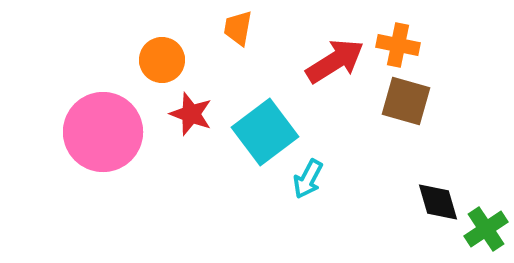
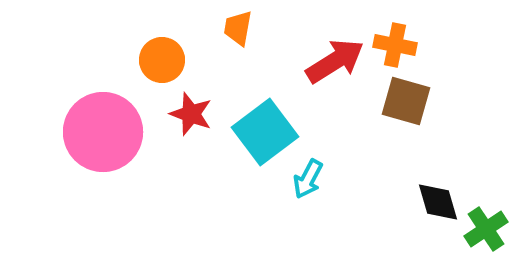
orange cross: moved 3 px left
